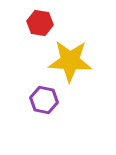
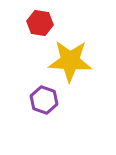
purple hexagon: rotated 8 degrees clockwise
